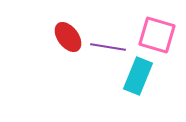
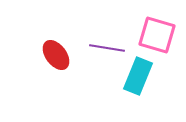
red ellipse: moved 12 px left, 18 px down
purple line: moved 1 px left, 1 px down
